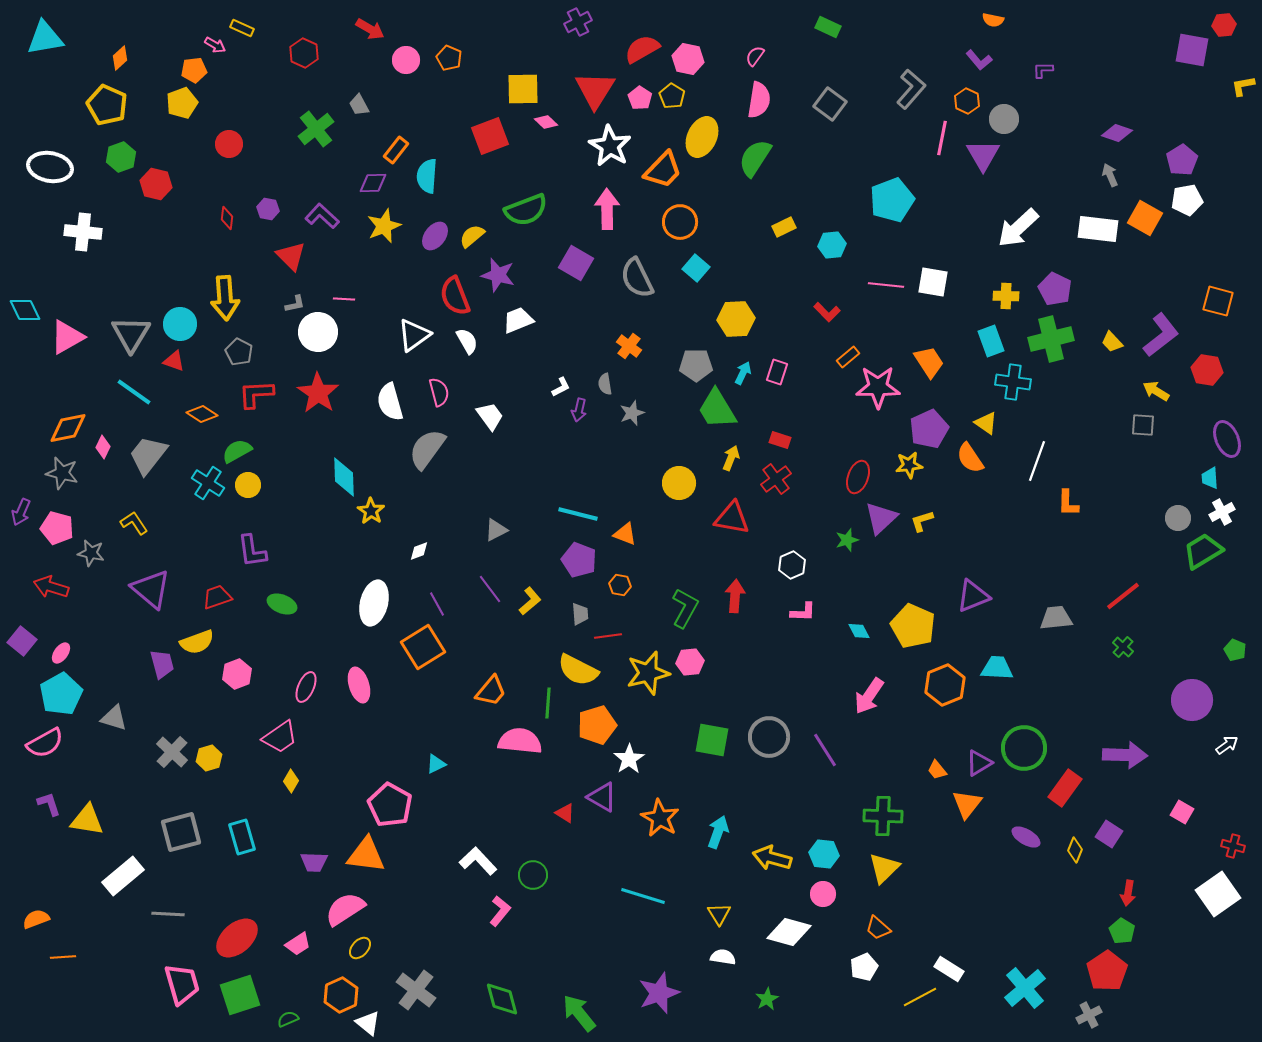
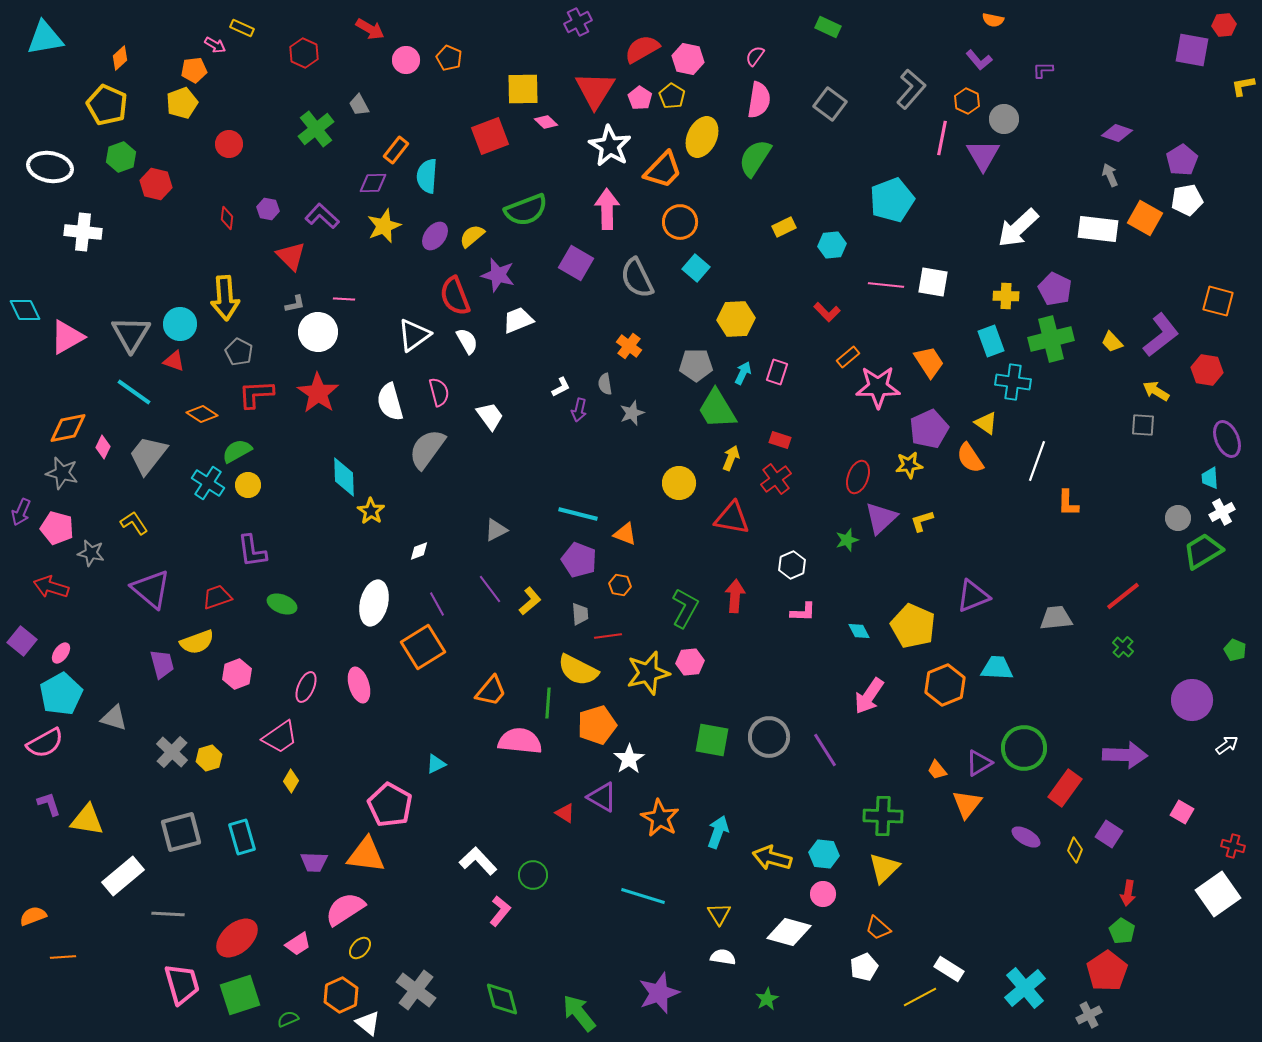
orange semicircle at (36, 919): moved 3 px left, 3 px up
